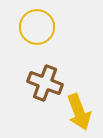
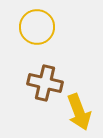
brown cross: rotated 8 degrees counterclockwise
